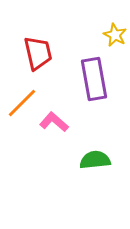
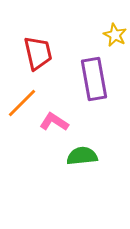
pink L-shape: rotated 8 degrees counterclockwise
green semicircle: moved 13 px left, 4 px up
